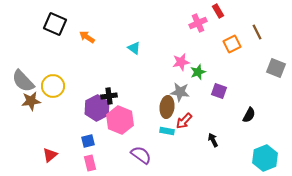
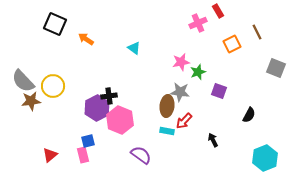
orange arrow: moved 1 px left, 2 px down
brown ellipse: moved 1 px up
pink rectangle: moved 7 px left, 8 px up
